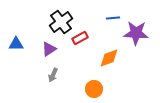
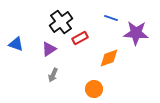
blue line: moved 2 px left; rotated 24 degrees clockwise
blue triangle: rotated 21 degrees clockwise
